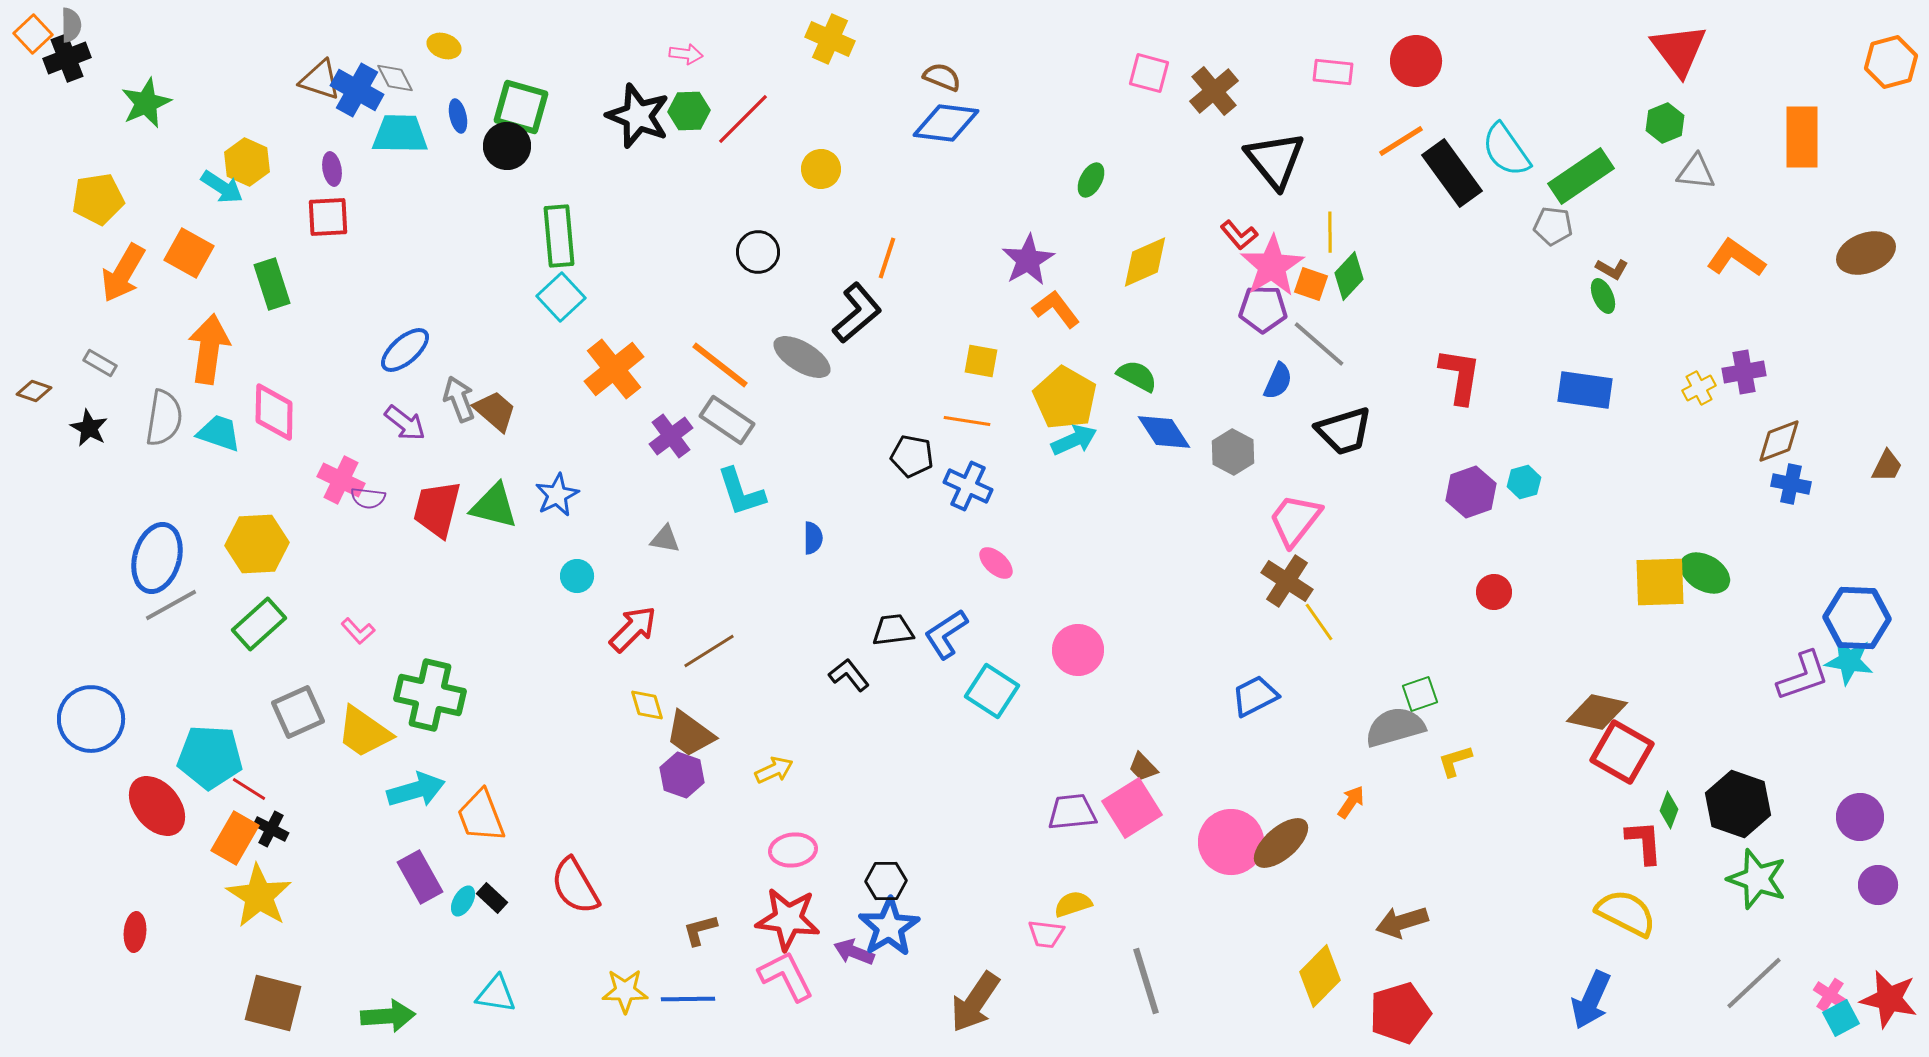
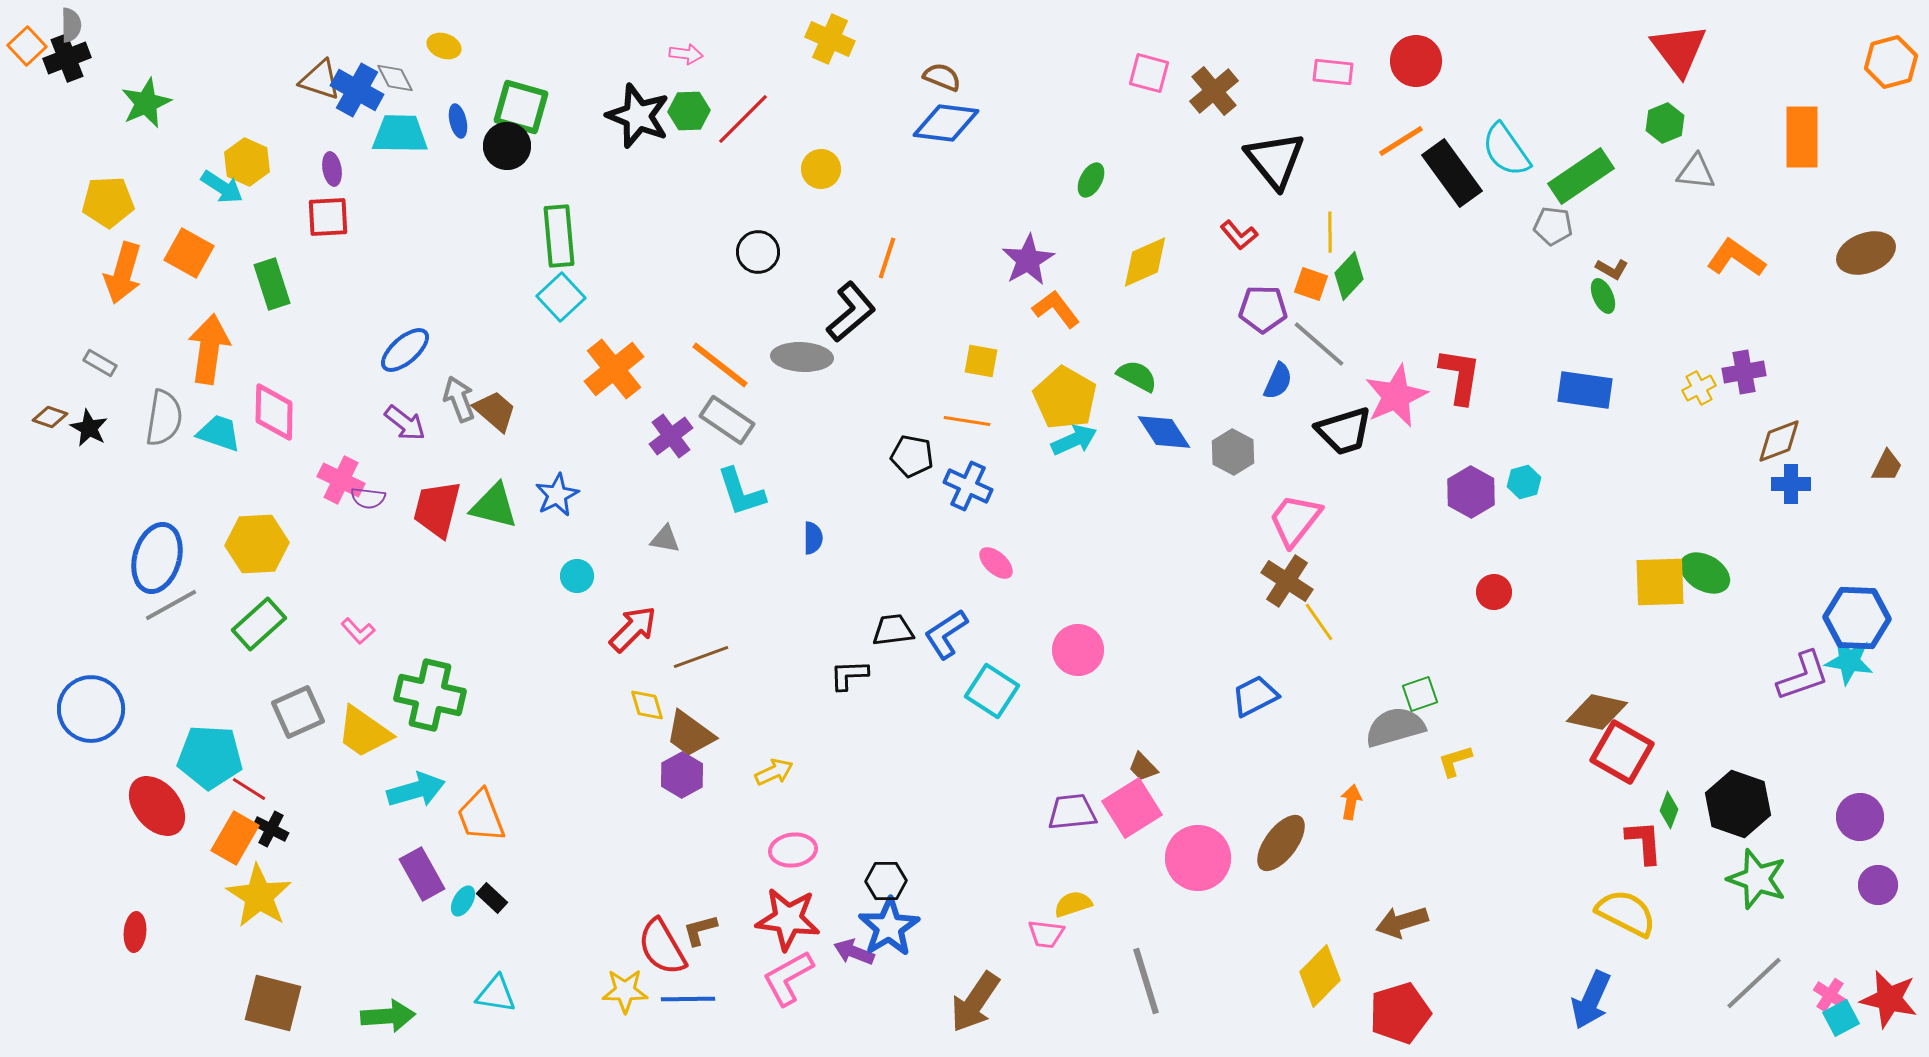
orange square at (33, 34): moved 6 px left, 12 px down
blue ellipse at (458, 116): moved 5 px down
yellow pentagon at (98, 199): moved 10 px right, 3 px down; rotated 6 degrees clockwise
pink star at (1272, 266): moved 124 px right, 130 px down; rotated 8 degrees clockwise
orange arrow at (123, 273): rotated 14 degrees counterclockwise
black L-shape at (857, 313): moved 6 px left, 1 px up
gray ellipse at (802, 357): rotated 28 degrees counterclockwise
brown diamond at (34, 391): moved 16 px right, 26 px down
blue cross at (1791, 484): rotated 12 degrees counterclockwise
purple hexagon at (1471, 492): rotated 12 degrees counterclockwise
brown line at (709, 651): moved 8 px left, 6 px down; rotated 12 degrees clockwise
black L-shape at (849, 675): rotated 54 degrees counterclockwise
blue circle at (91, 719): moved 10 px up
yellow arrow at (774, 770): moved 2 px down
purple hexagon at (682, 775): rotated 12 degrees clockwise
orange arrow at (1351, 802): rotated 24 degrees counterclockwise
pink circle at (1231, 842): moved 33 px left, 16 px down
brown ellipse at (1281, 843): rotated 12 degrees counterclockwise
purple rectangle at (420, 877): moved 2 px right, 3 px up
red semicircle at (575, 886): moved 87 px right, 61 px down
pink L-shape at (786, 976): moved 2 px right, 2 px down; rotated 92 degrees counterclockwise
